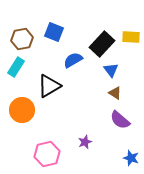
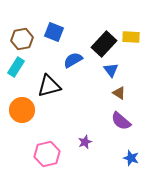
black rectangle: moved 2 px right
black triangle: rotated 15 degrees clockwise
brown triangle: moved 4 px right
purple semicircle: moved 1 px right, 1 px down
